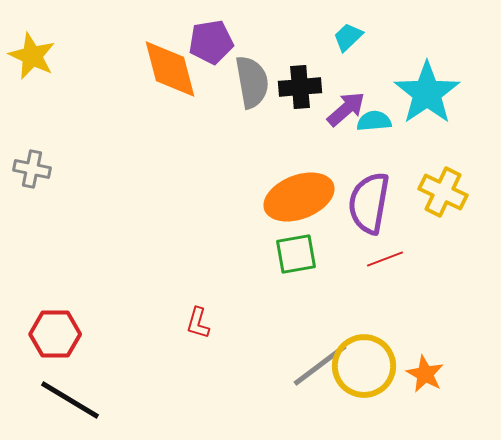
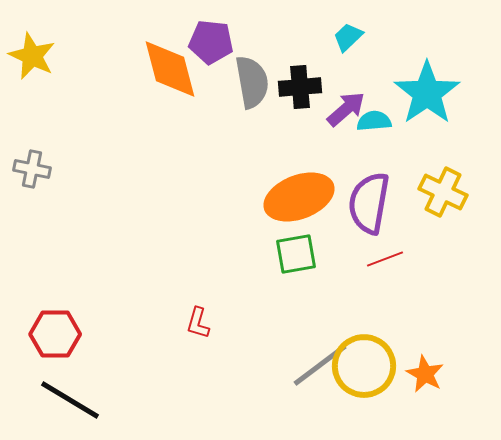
purple pentagon: rotated 15 degrees clockwise
